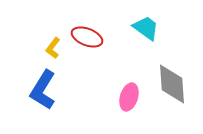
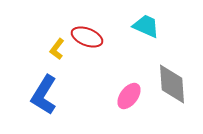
cyan trapezoid: moved 2 px up; rotated 12 degrees counterclockwise
yellow L-shape: moved 4 px right, 1 px down
blue L-shape: moved 1 px right, 5 px down
pink ellipse: moved 1 px up; rotated 20 degrees clockwise
